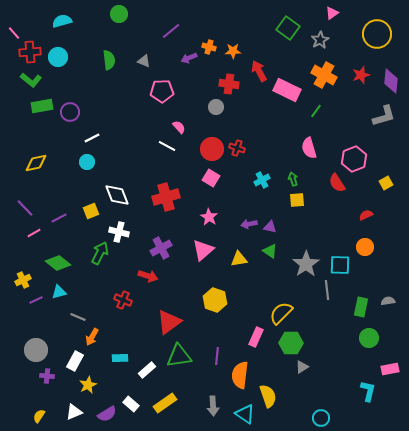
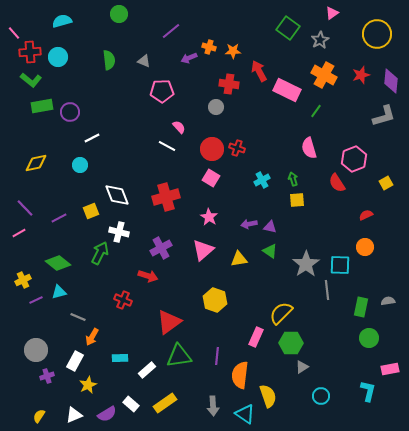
cyan circle at (87, 162): moved 7 px left, 3 px down
pink line at (34, 233): moved 15 px left
purple cross at (47, 376): rotated 24 degrees counterclockwise
white triangle at (74, 412): moved 3 px down
cyan circle at (321, 418): moved 22 px up
